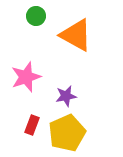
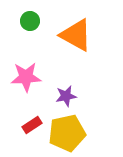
green circle: moved 6 px left, 5 px down
pink star: rotated 16 degrees clockwise
red rectangle: rotated 36 degrees clockwise
yellow pentagon: rotated 12 degrees clockwise
